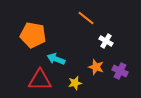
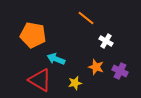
red triangle: rotated 30 degrees clockwise
